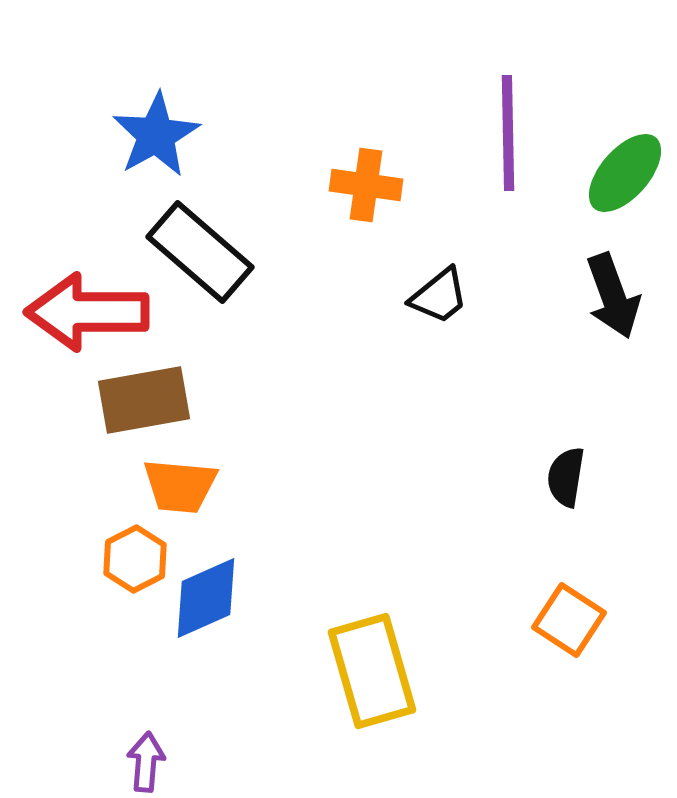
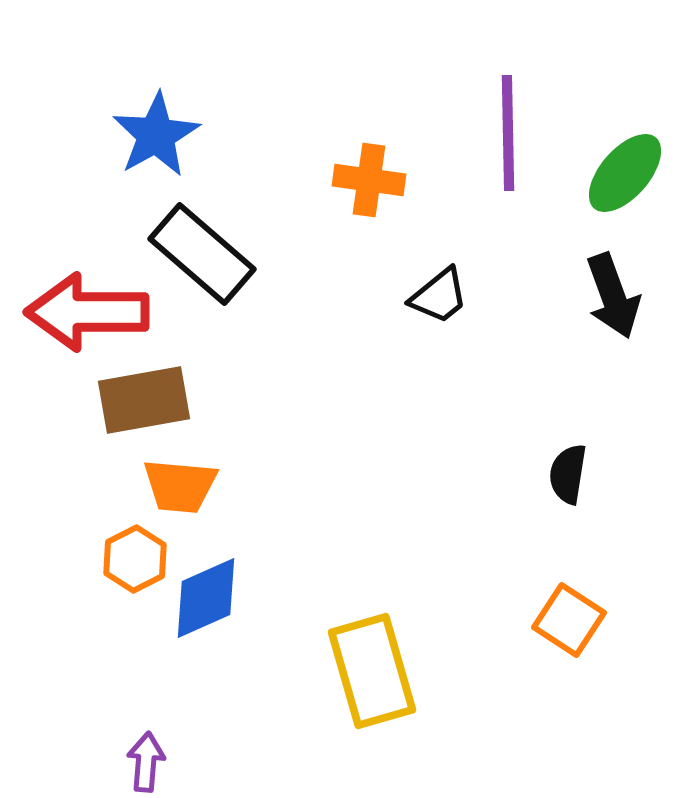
orange cross: moved 3 px right, 5 px up
black rectangle: moved 2 px right, 2 px down
black semicircle: moved 2 px right, 3 px up
